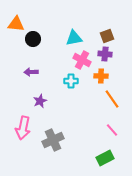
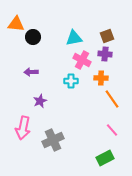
black circle: moved 2 px up
orange cross: moved 2 px down
